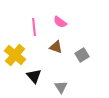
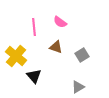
yellow cross: moved 1 px right, 1 px down
gray triangle: moved 17 px right; rotated 32 degrees clockwise
